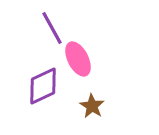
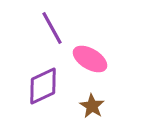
pink ellipse: moved 12 px right; rotated 32 degrees counterclockwise
